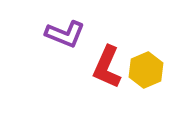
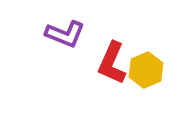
red L-shape: moved 5 px right, 4 px up
